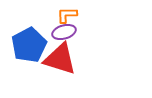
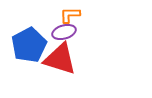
orange L-shape: moved 3 px right
